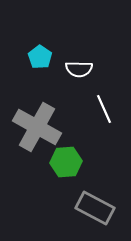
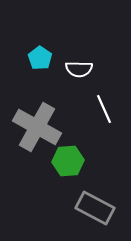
cyan pentagon: moved 1 px down
green hexagon: moved 2 px right, 1 px up
